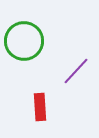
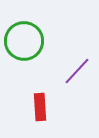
purple line: moved 1 px right
